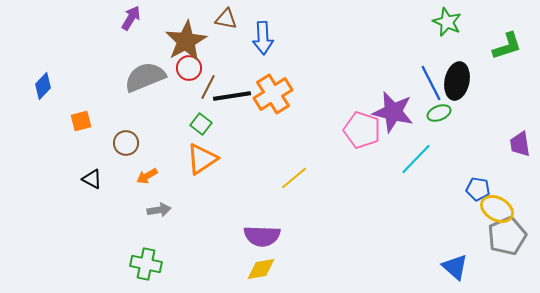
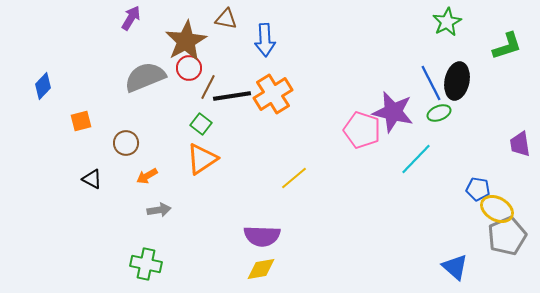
green star: rotated 20 degrees clockwise
blue arrow: moved 2 px right, 2 px down
